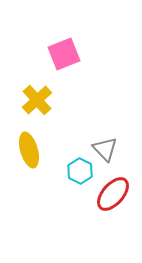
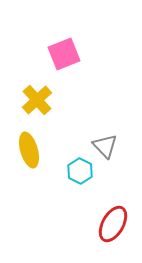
gray triangle: moved 3 px up
red ellipse: moved 30 px down; rotated 12 degrees counterclockwise
